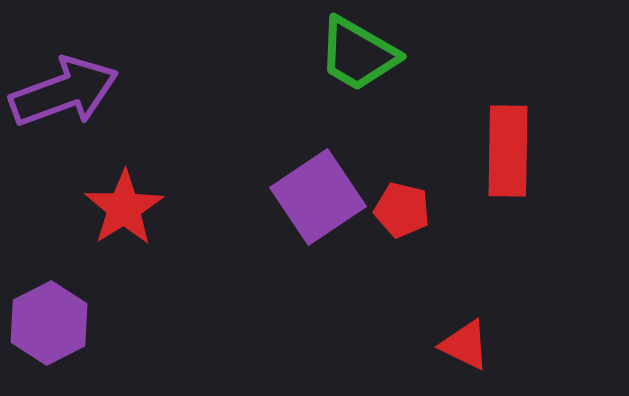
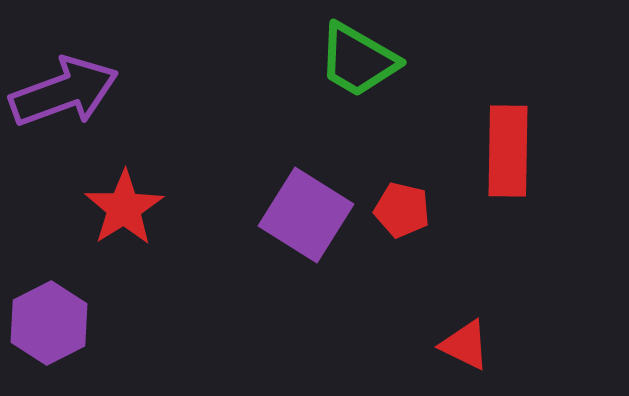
green trapezoid: moved 6 px down
purple square: moved 12 px left, 18 px down; rotated 24 degrees counterclockwise
